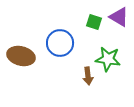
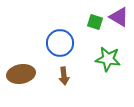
green square: moved 1 px right
brown ellipse: moved 18 px down; rotated 24 degrees counterclockwise
brown arrow: moved 24 px left
